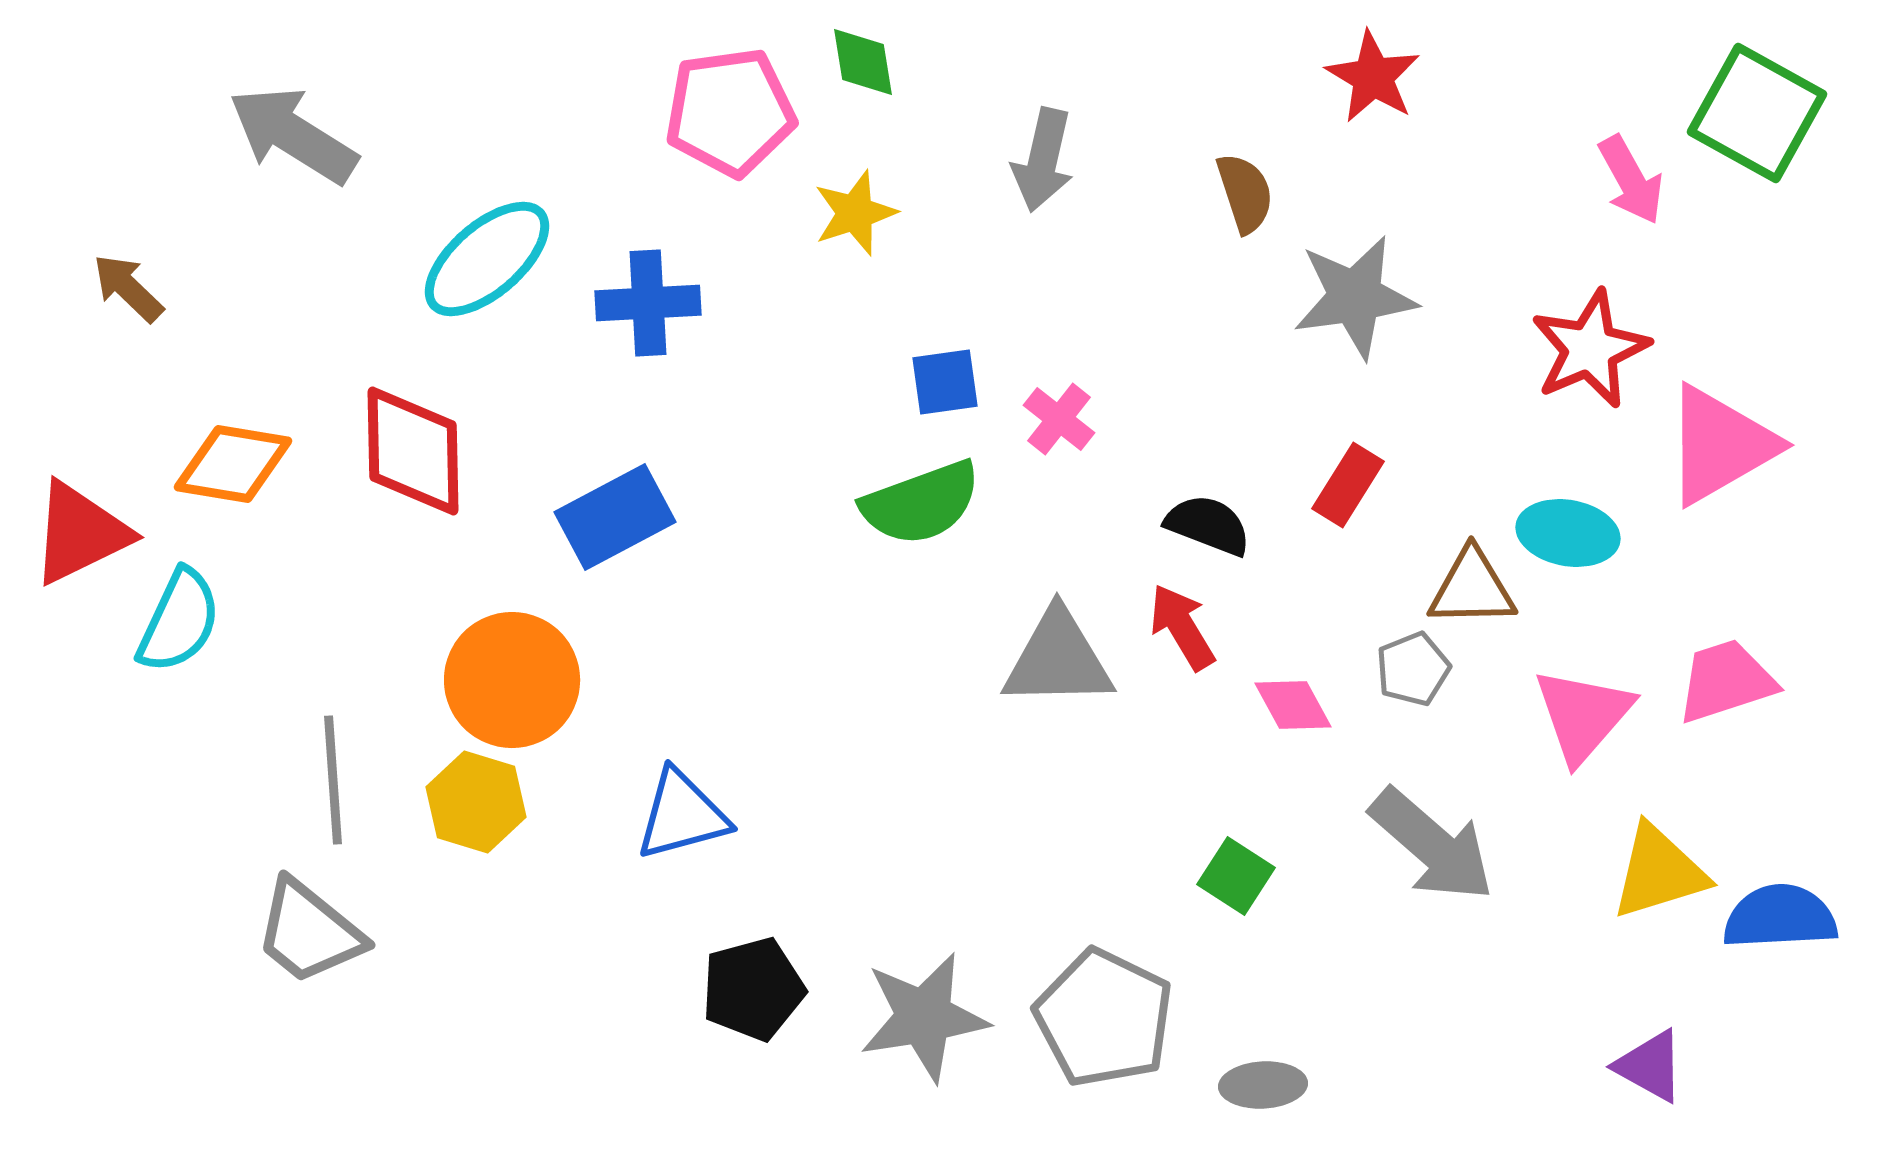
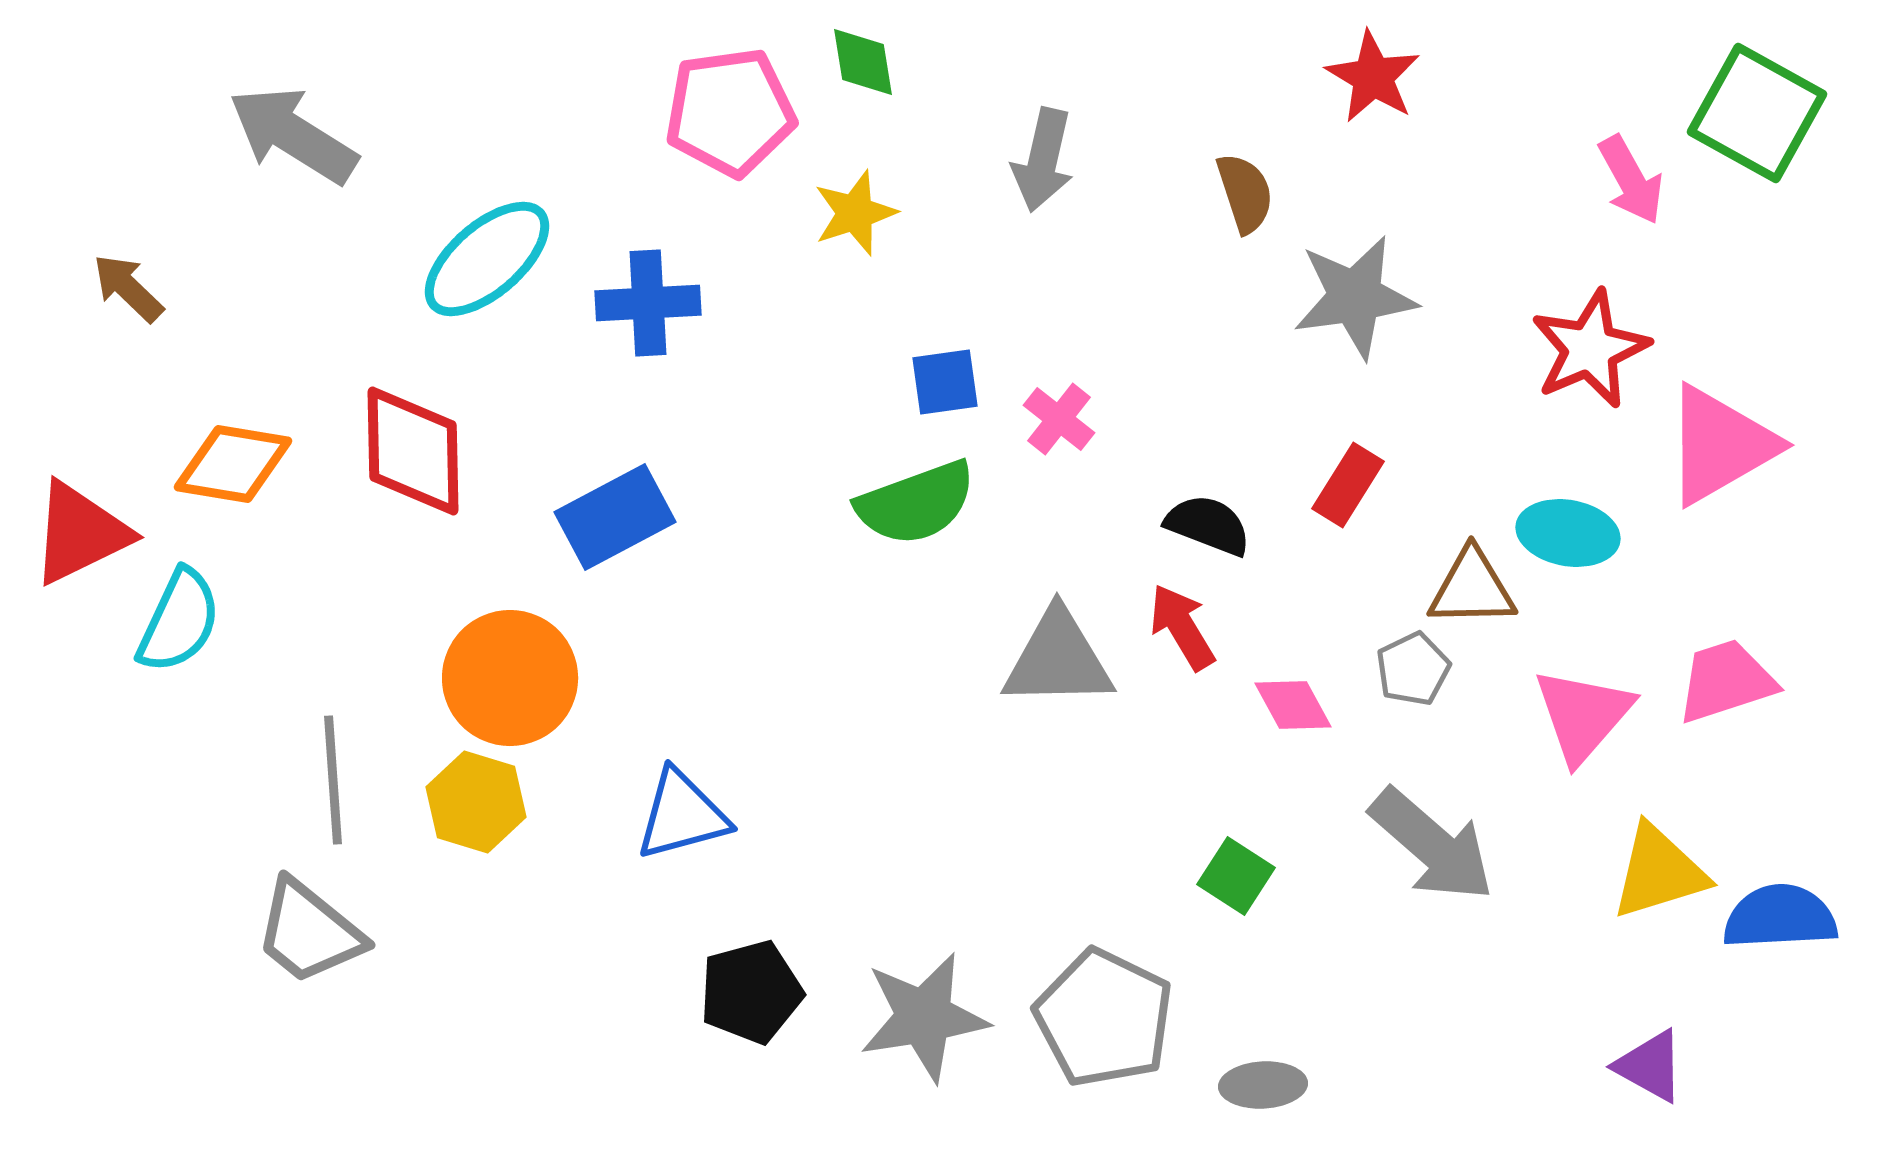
green semicircle at (921, 503): moved 5 px left
gray pentagon at (1413, 669): rotated 4 degrees counterclockwise
orange circle at (512, 680): moved 2 px left, 2 px up
black pentagon at (753, 989): moved 2 px left, 3 px down
